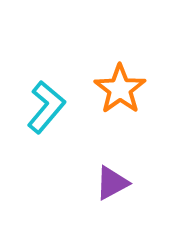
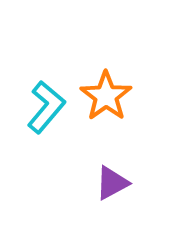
orange star: moved 14 px left, 7 px down
